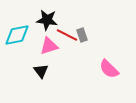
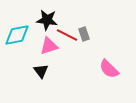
gray rectangle: moved 2 px right, 1 px up
